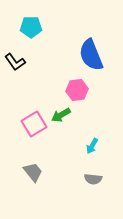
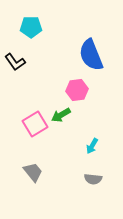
pink square: moved 1 px right
